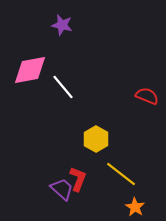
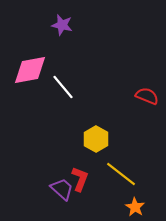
red L-shape: moved 2 px right
